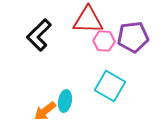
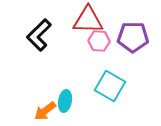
purple pentagon: rotated 8 degrees clockwise
pink hexagon: moved 5 px left
